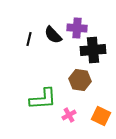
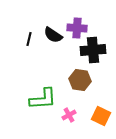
black semicircle: rotated 12 degrees counterclockwise
